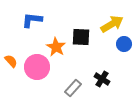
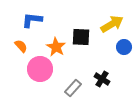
blue circle: moved 3 px down
orange semicircle: moved 10 px right, 15 px up
pink circle: moved 3 px right, 2 px down
